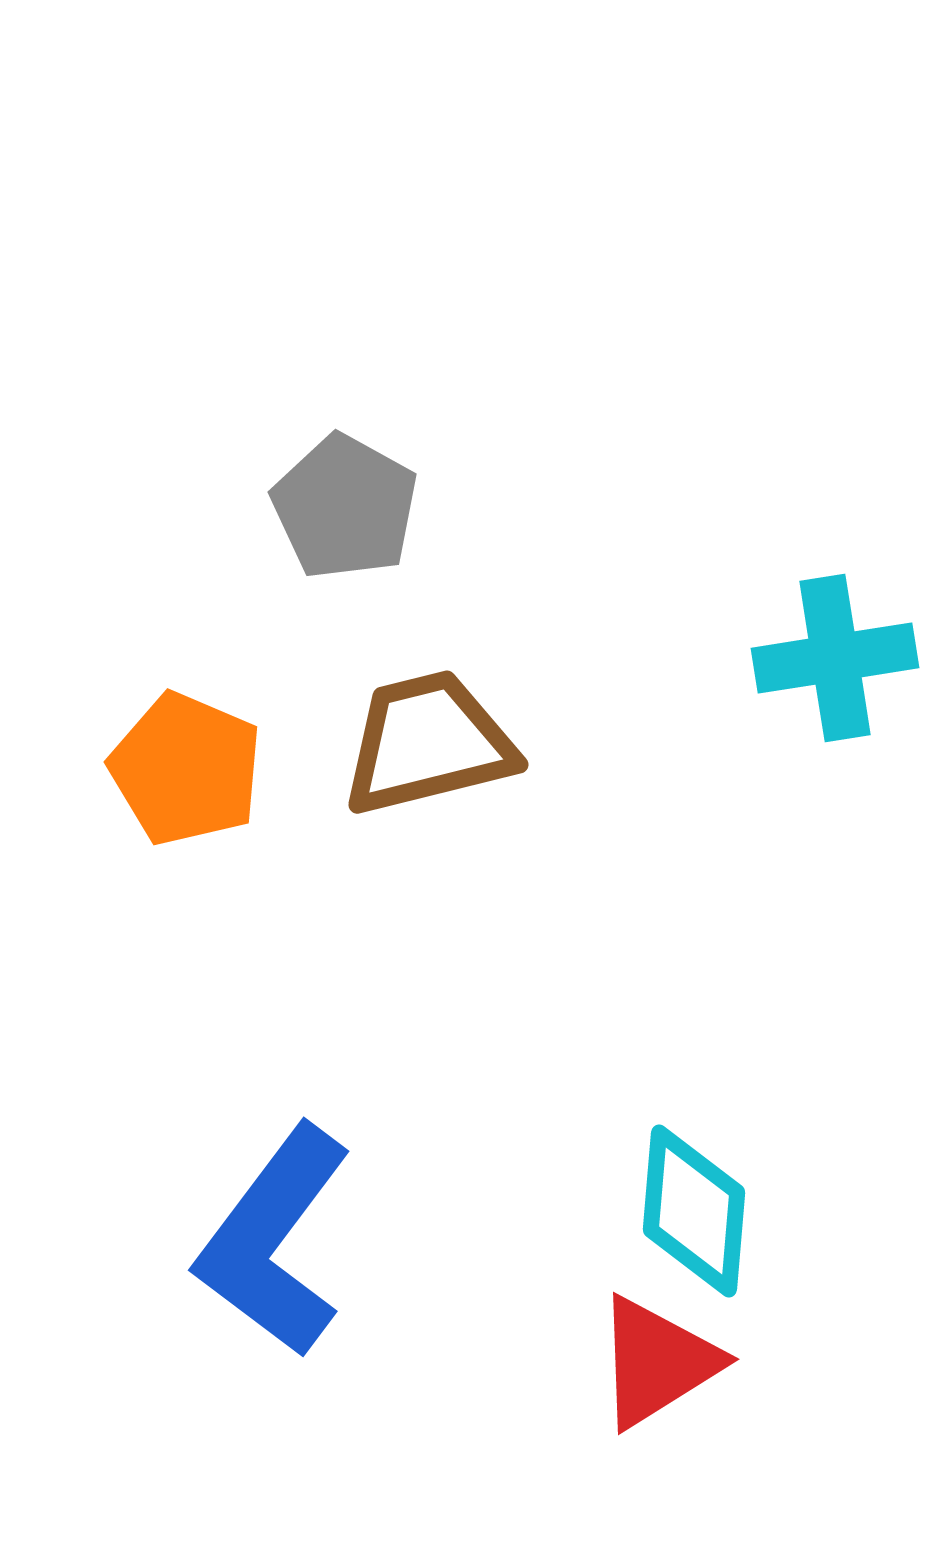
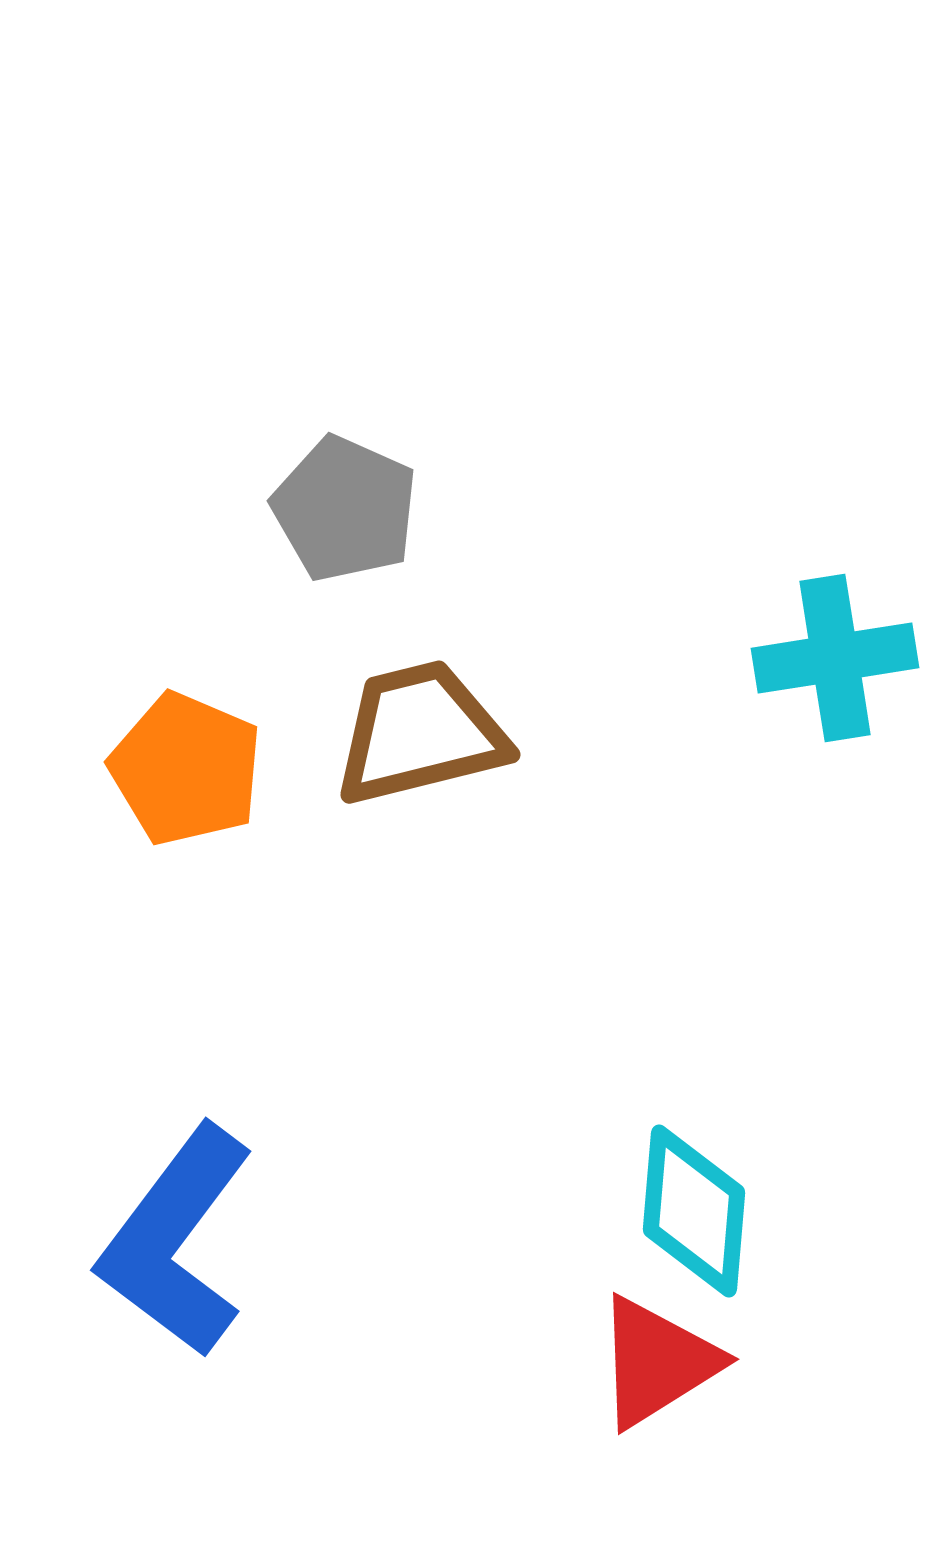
gray pentagon: moved 2 px down; rotated 5 degrees counterclockwise
brown trapezoid: moved 8 px left, 10 px up
blue L-shape: moved 98 px left
